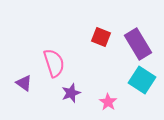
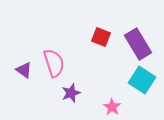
purple triangle: moved 13 px up
pink star: moved 4 px right, 5 px down
